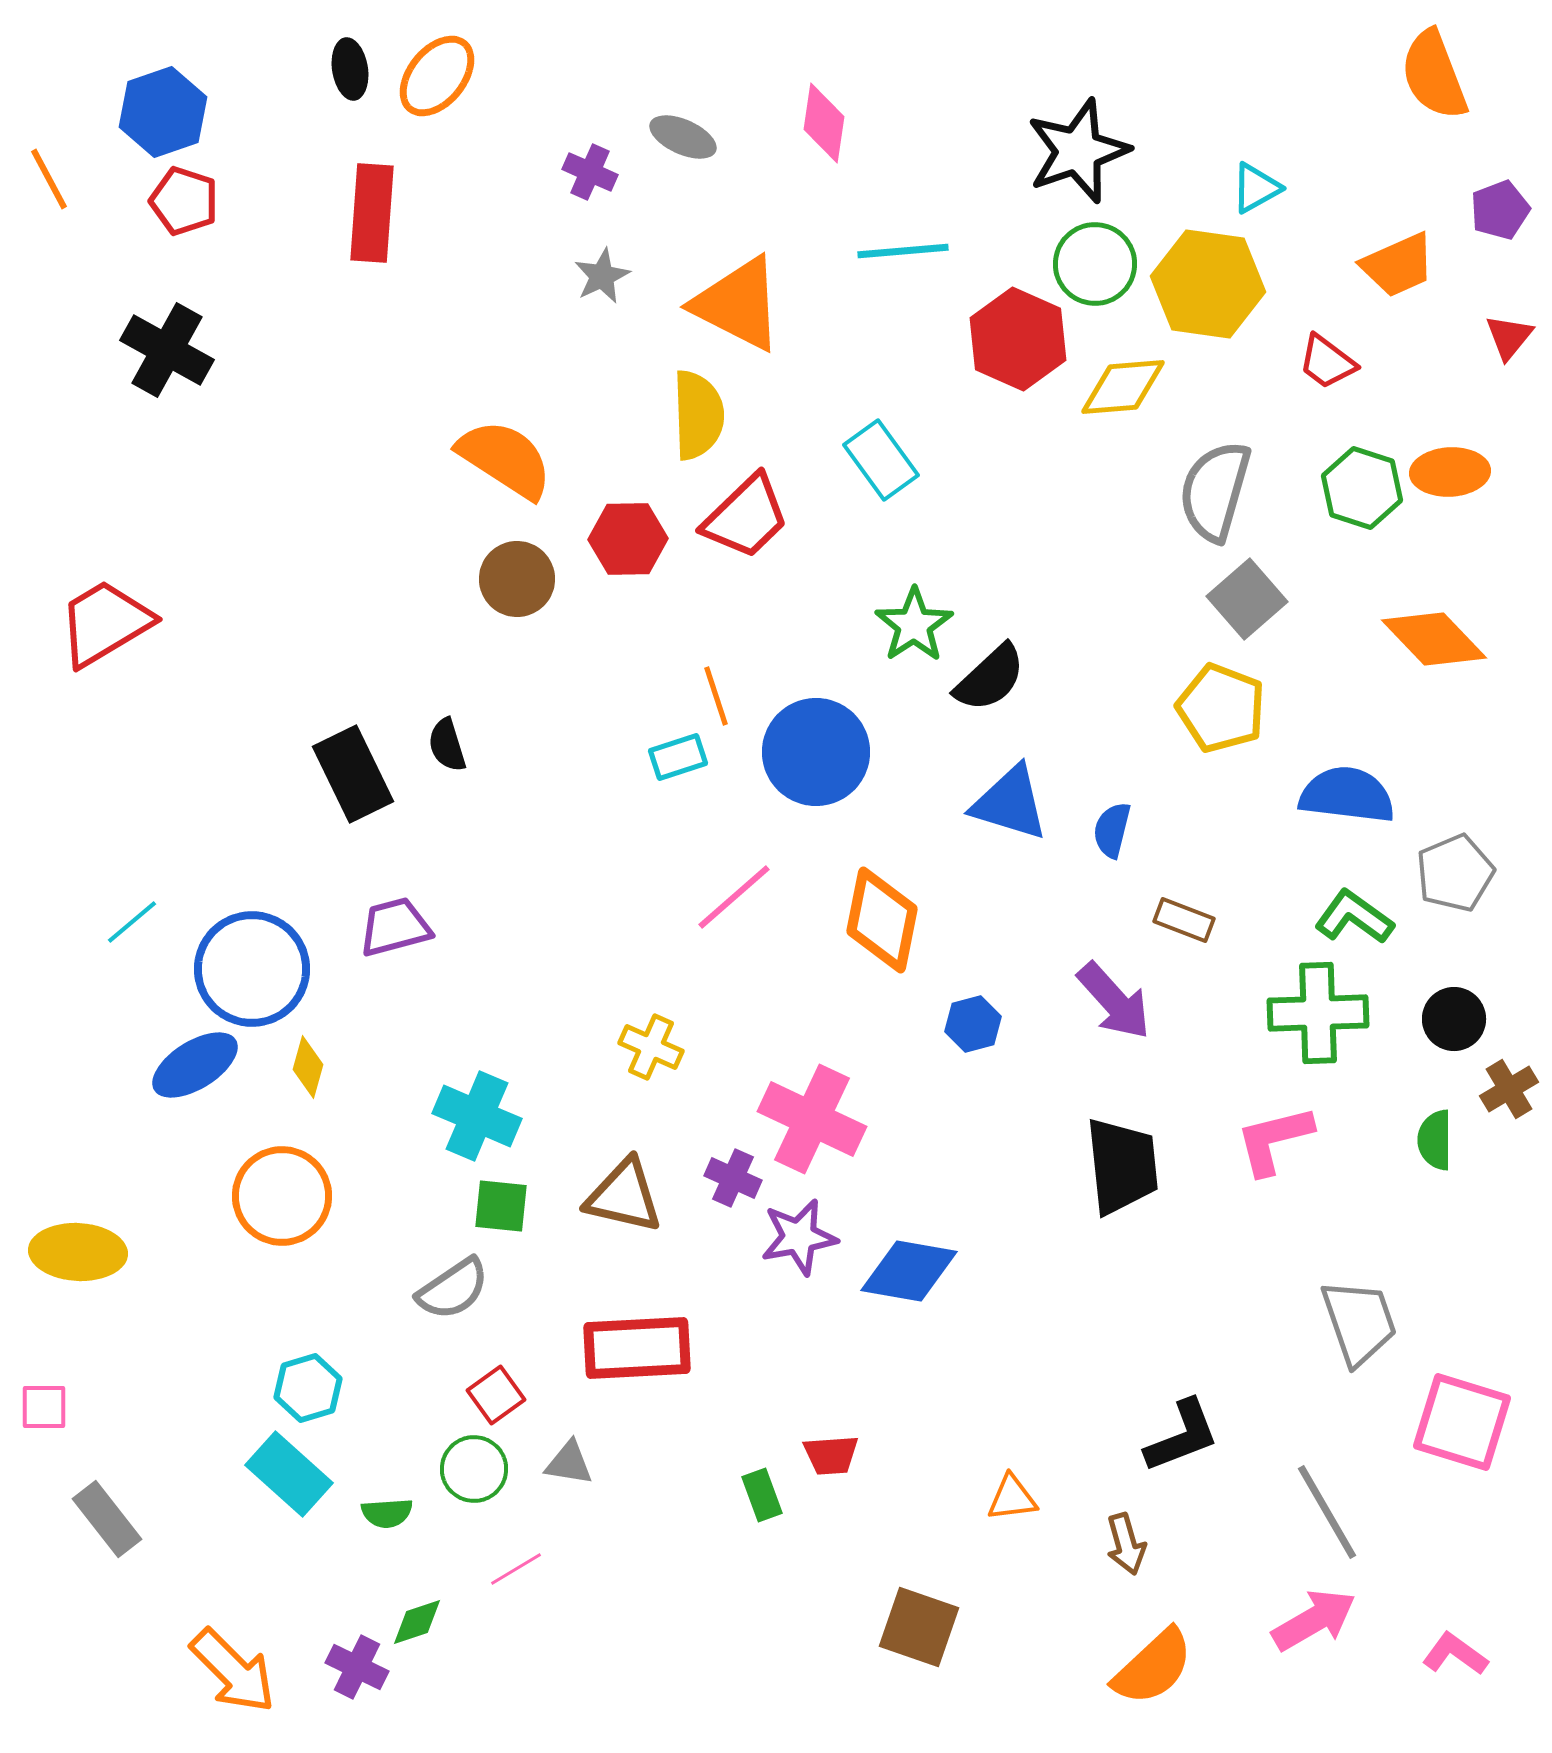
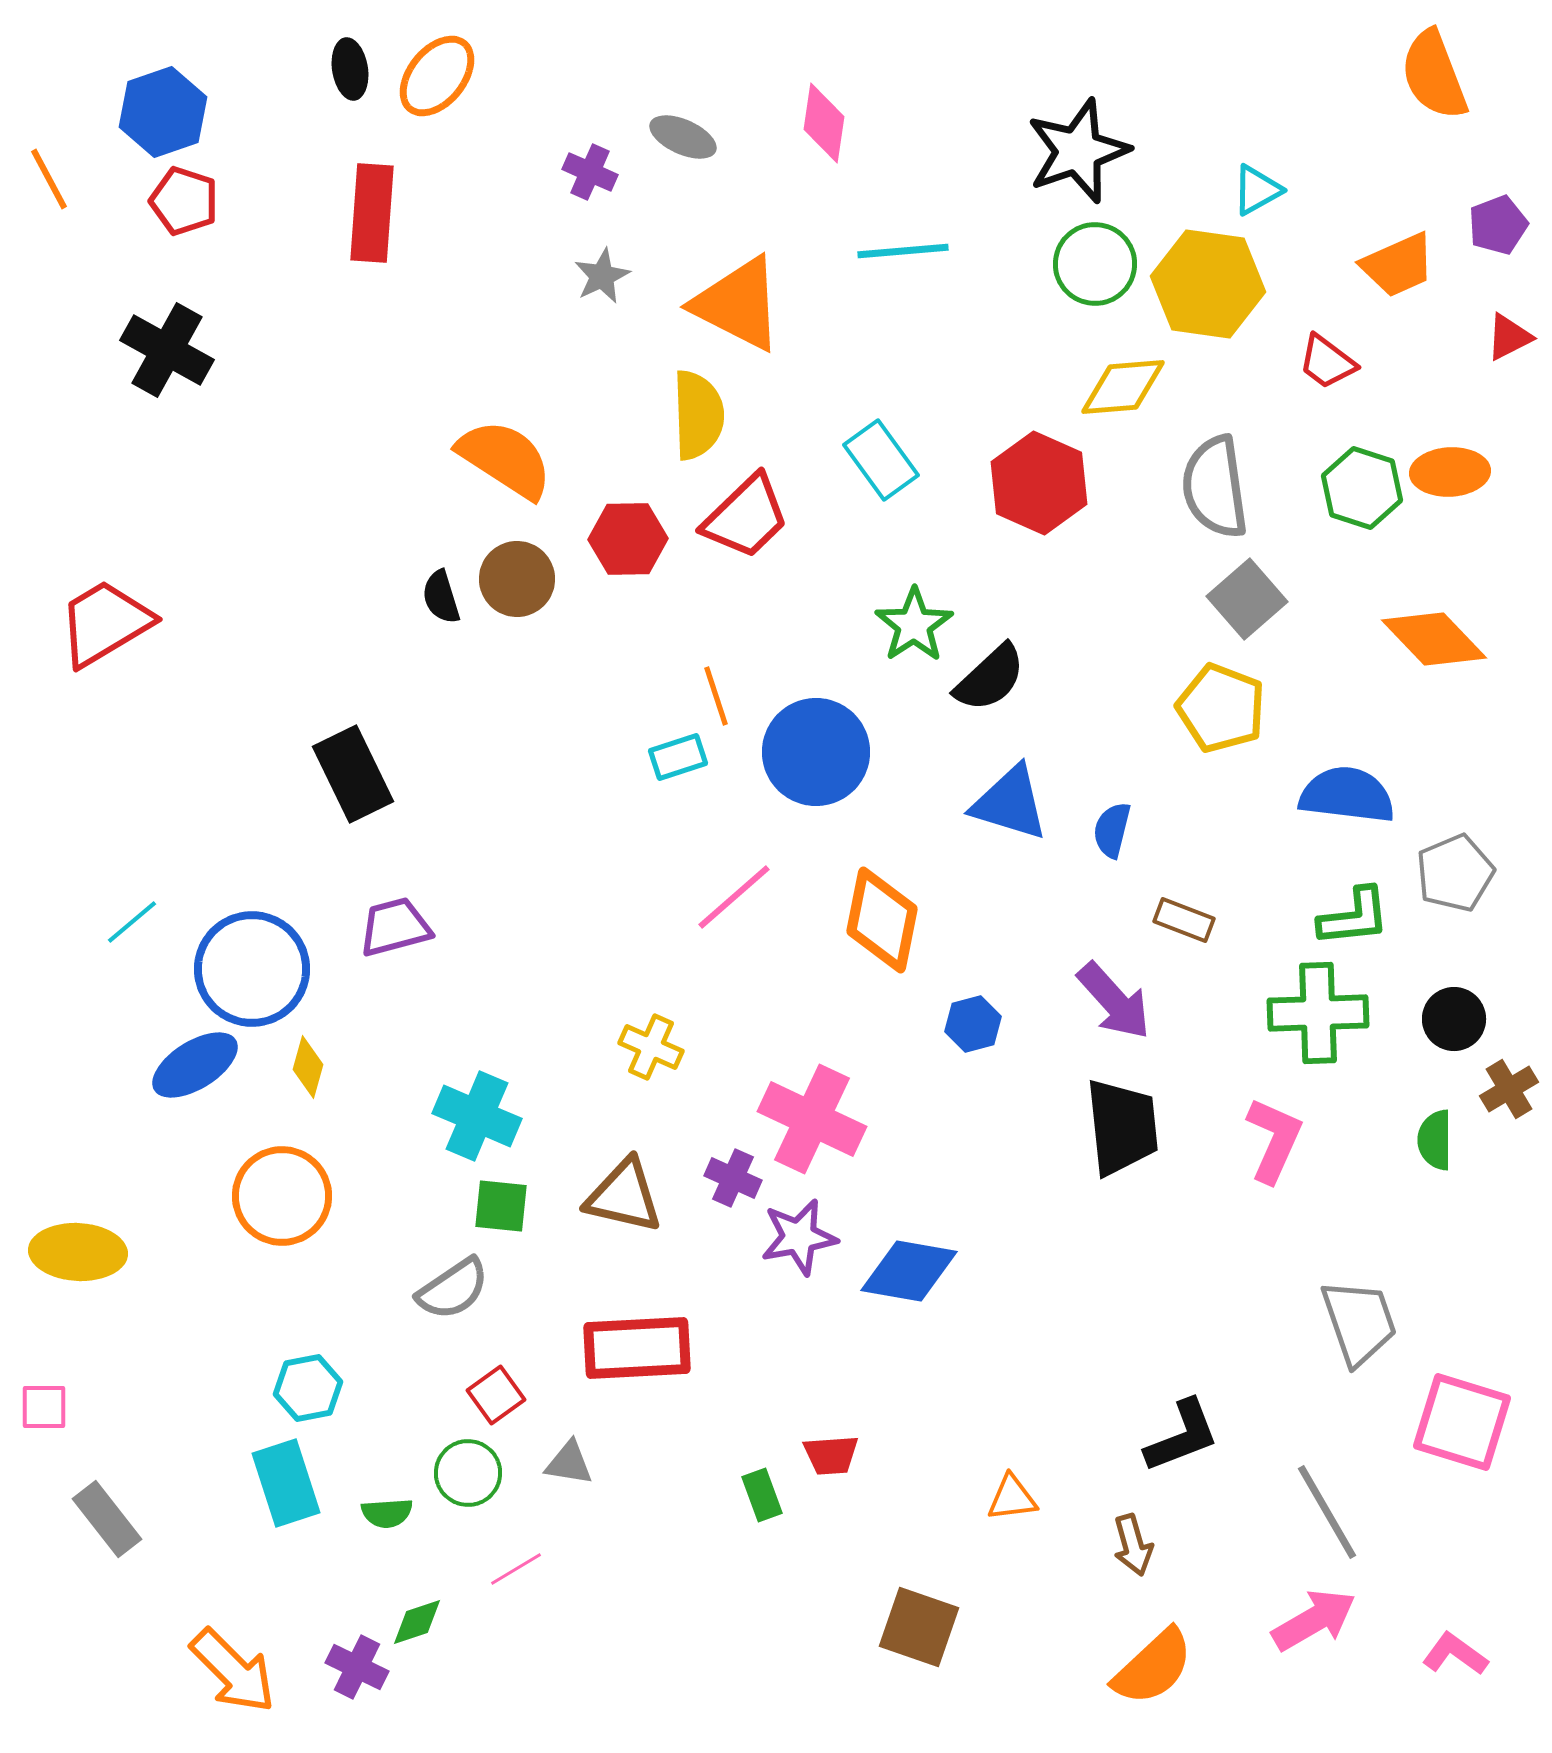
cyan triangle at (1256, 188): moved 1 px right, 2 px down
purple pentagon at (1500, 210): moved 2 px left, 15 px down
red triangle at (1509, 337): rotated 24 degrees clockwise
red hexagon at (1018, 339): moved 21 px right, 144 px down
gray semicircle at (1215, 491): moved 4 px up; rotated 24 degrees counterclockwise
black semicircle at (447, 745): moved 6 px left, 148 px up
green L-shape at (1354, 917): rotated 138 degrees clockwise
pink L-shape at (1274, 1140): rotated 128 degrees clockwise
black trapezoid at (1122, 1166): moved 39 px up
cyan hexagon at (308, 1388): rotated 6 degrees clockwise
green circle at (474, 1469): moved 6 px left, 4 px down
cyan rectangle at (289, 1474): moved 3 px left, 9 px down; rotated 30 degrees clockwise
brown arrow at (1126, 1544): moved 7 px right, 1 px down
